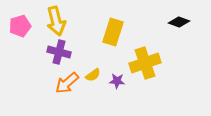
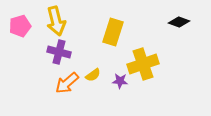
yellow cross: moved 2 px left, 1 px down
purple star: moved 3 px right
